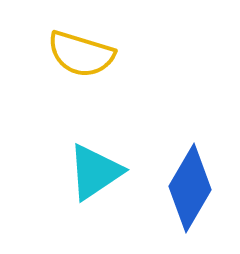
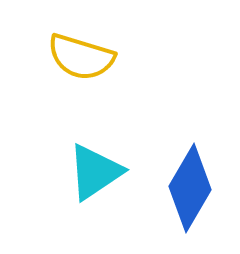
yellow semicircle: moved 3 px down
